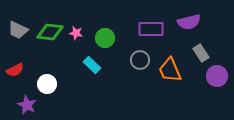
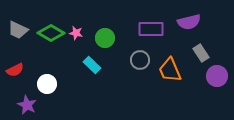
green diamond: moved 1 px right, 1 px down; rotated 24 degrees clockwise
